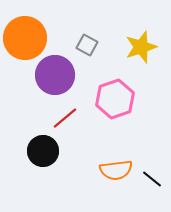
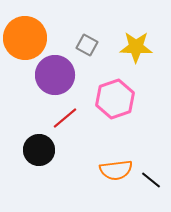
yellow star: moved 5 px left; rotated 20 degrees clockwise
black circle: moved 4 px left, 1 px up
black line: moved 1 px left, 1 px down
